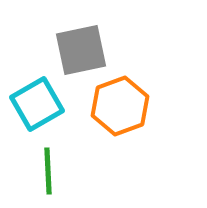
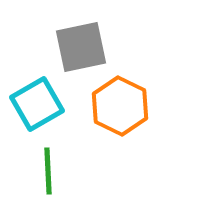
gray square: moved 3 px up
orange hexagon: rotated 14 degrees counterclockwise
